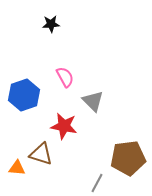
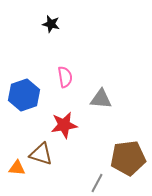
black star: rotated 18 degrees clockwise
pink semicircle: rotated 20 degrees clockwise
gray triangle: moved 8 px right, 2 px up; rotated 40 degrees counterclockwise
red star: moved 1 px up; rotated 20 degrees counterclockwise
